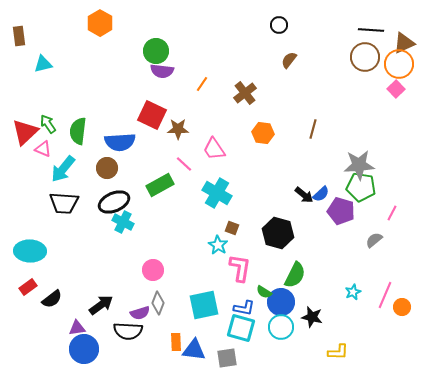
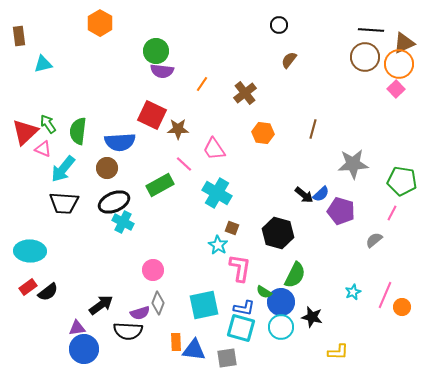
gray star at (359, 165): moved 6 px left, 1 px up
green pentagon at (361, 187): moved 41 px right, 6 px up
black semicircle at (52, 299): moved 4 px left, 7 px up
